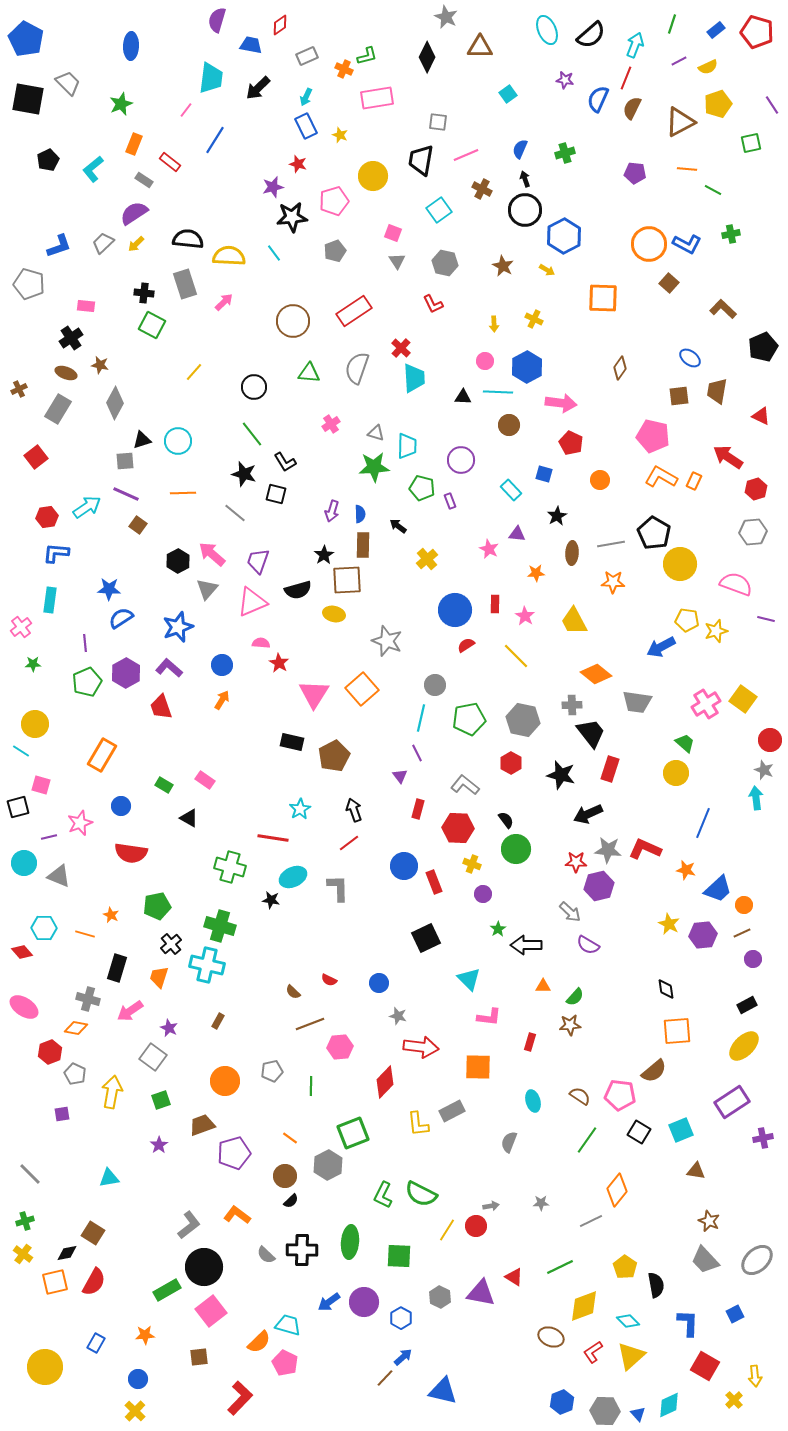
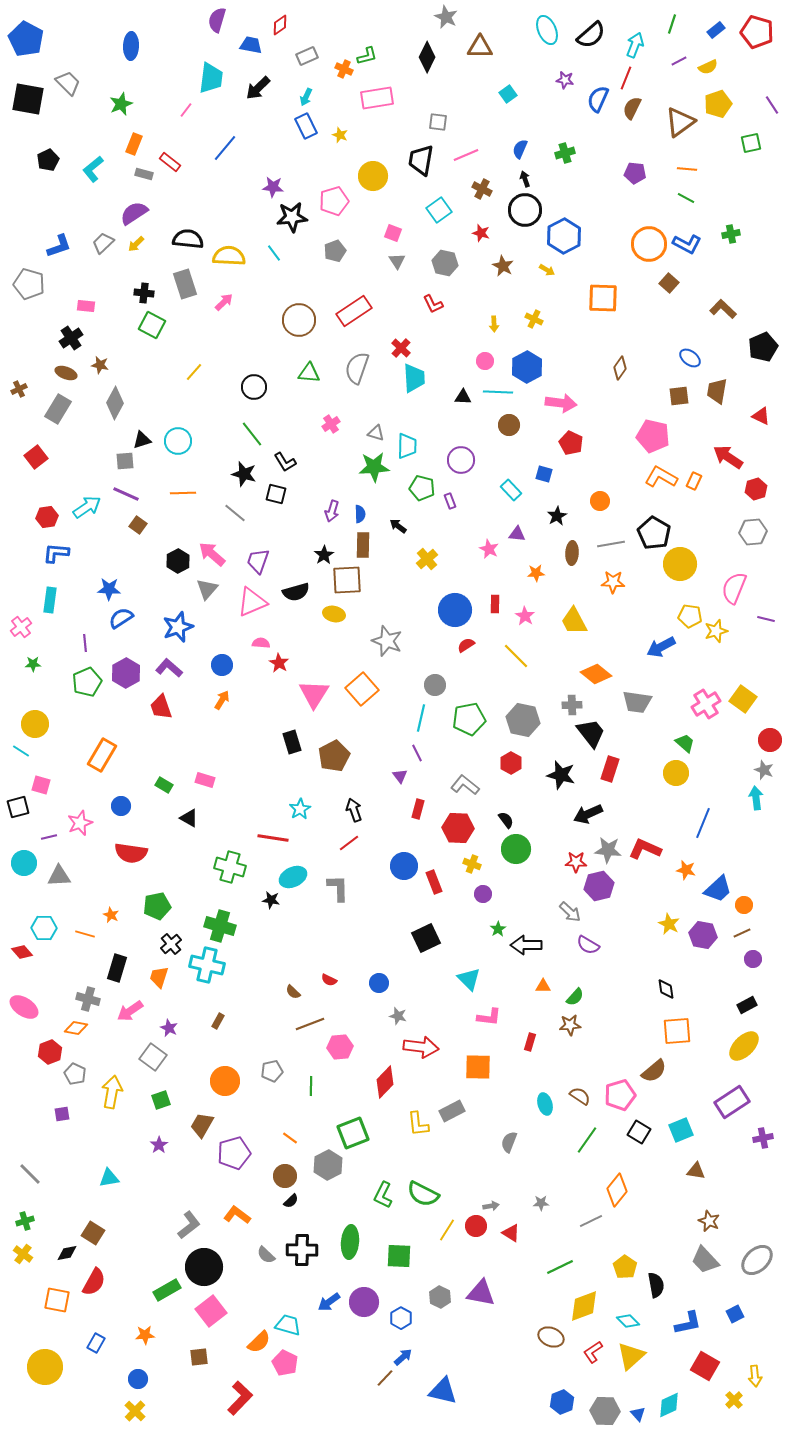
brown triangle at (680, 122): rotated 8 degrees counterclockwise
blue line at (215, 140): moved 10 px right, 8 px down; rotated 8 degrees clockwise
red star at (298, 164): moved 183 px right, 69 px down
gray rectangle at (144, 180): moved 6 px up; rotated 18 degrees counterclockwise
purple star at (273, 187): rotated 20 degrees clockwise
green line at (713, 190): moved 27 px left, 8 px down
brown circle at (293, 321): moved 6 px right, 1 px up
orange circle at (600, 480): moved 21 px down
pink semicircle at (736, 584): moved 2 px left, 4 px down; rotated 88 degrees counterclockwise
black semicircle at (298, 590): moved 2 px left, 2 px down
yellow pentagon at (687, 620): moved 3 px right, 4 px up
black rectangle at (292, 742): rotated 60 degrees clockwise
pink rectangle at (205, 780): rotated 18 degrees counterclockwise
gray triangle at (59, 876): rotated 25 degrees counterclockwise
purple hexagon at (703, 935): rotated 16 degrees clockwise
pink pentagon at (620, 1095): rotated 24 degrees counterclockwise
cyan ellipse at (533, 1101): moved 12 px right, 3 px down
brown trapezoid at (202, 1125): rotated 40 degrees counterclockwise
green semicircle at (421, 1194): moved 2 px right
red triangle at (514, 1277): moved 3 px left, 44 px up
orange square at (55, 1282): moved 2 px right, 18 px down; rotated 24 degrees clockwise
blue L-shape at (688, 1323): rotated 76 degrees clockwise
